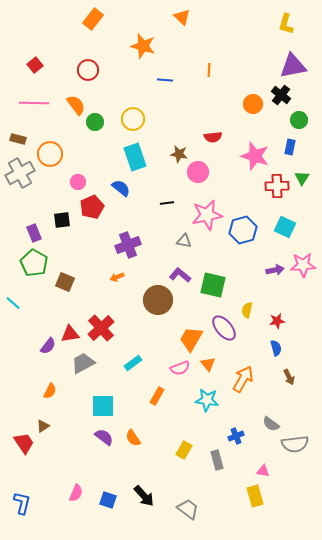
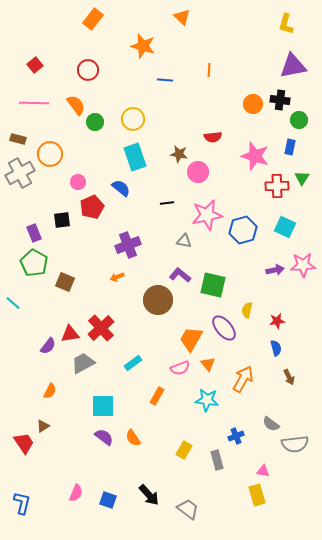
black cross at (281, 95): moved 1 px left, 5 px down; rotated 30 degrees counterclockwise
black arrow at (144, 496): moved 5 px right, 1 px up
yellow rectangle at (255, 496): moved 2 px right, 1 px up
